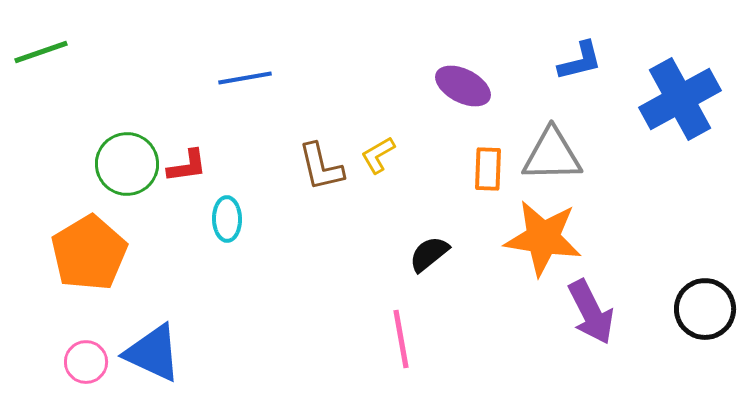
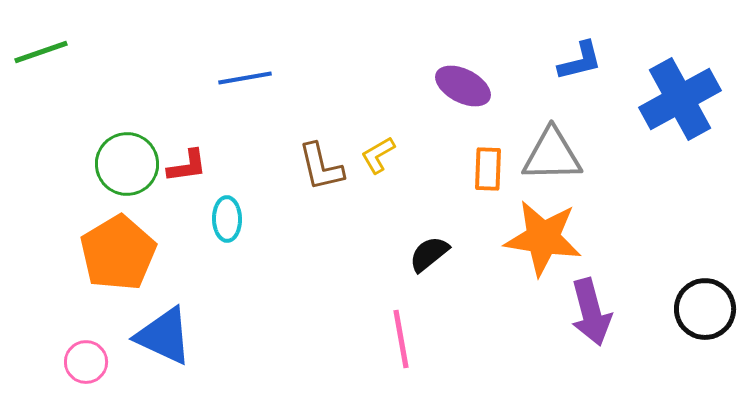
orange pentagon: moved 29 px right
purple arrow: rotated 12 degrees clockwise
blue triangle: moved 11 px right, 17 px up
